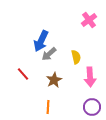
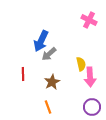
pink cross: rotated 28 degrees counterclockwise
yellow semicircle: moved 5 px right, 7 px down
red line: rotated 40 degrees clockwise
brown star: moved 2 px left, 2 px down
orange line: rotated 24 degrees counterclockwise
